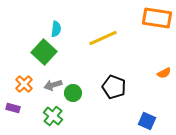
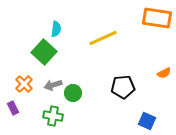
black pentagon: moved 9 px right; rotated 25 degrees counterclockwise
purple rectangle: rotated 48 degrees clockwise
green cross: rotated 30 degrees counterclockwise
